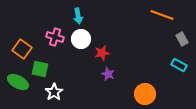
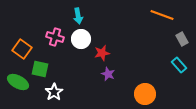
cyan rectangle: rotated 21 degrees clockwise
